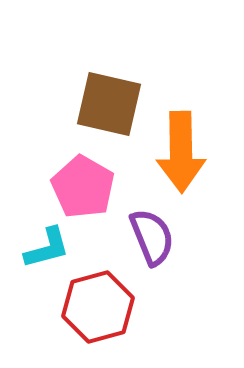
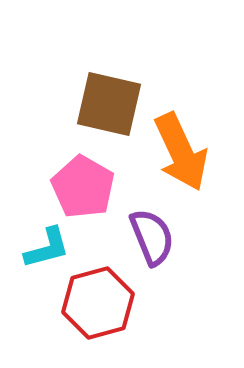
orange arrow: rotated 24 degrees counterclockwise
red hexagon: moved 4 px up
